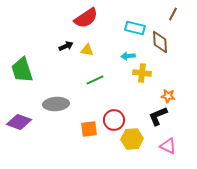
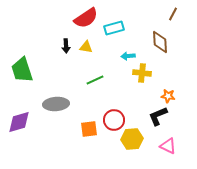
cyan rectangle: moved 21 px left; rotated 30 degrees counterclockwise
black arrow: rotated 112 degrees clockwise
yellow triangle: moved 1 px left, 3 px up
purple diamond: rotated 35 degrees counterclockwise
